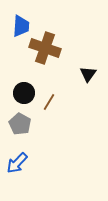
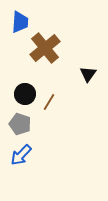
blue trapezoid: moved 1 px left, 4 px up
brown cross: rotated 32 degrees clockwise
black circle: moved 1 px right, 1 px down
gray pentagon: rotated 10 degrees counterclockwise
blue arrow: moved 4 px right, 8 px up
